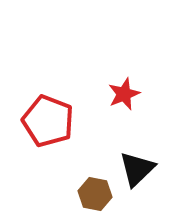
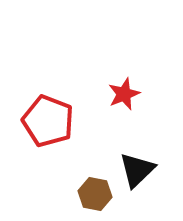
black triangle: moved 1 px down
